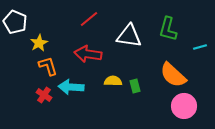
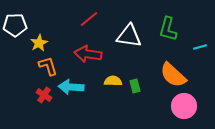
white pentagon: moved 3 px down; rotated 25 degrees counterclockwise
